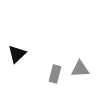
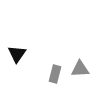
black triangle: rotated 12 degrees counterclockwise
